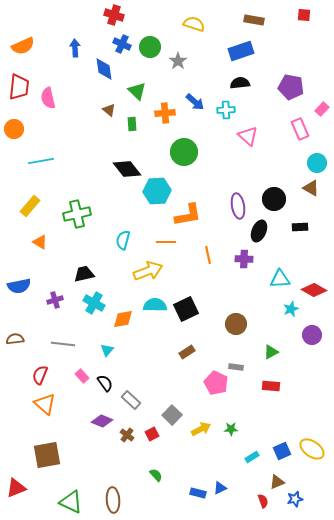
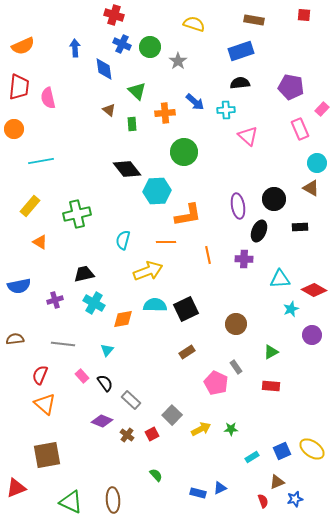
gray rectangle at (236, 367): rotated 48 degrees clockwise
